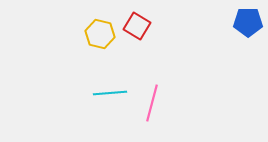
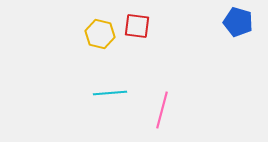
blue pentagon: moved 10 px left; rotated 16 degrees clockwise
red square: rotated 24 degrees counterclockwise
pink line: moved 10 px right, 7 px down
